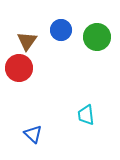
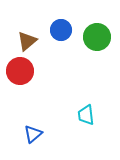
brown triangle: rotated 15 degrees clockwise
red circle: moved 1 px right, 3 px down
blue triangle: rotated 36 degrees clockwise
